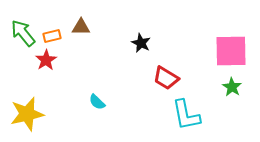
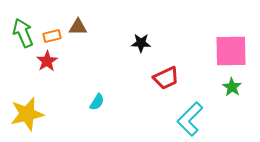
brown triangle: moved 3 px left
green arrow: rotated 16 degrees clockwise
black star: rotated 24 degrees counterclockwise
red star: moved 1 px right, 1 px down
red trapezoid: rotated 56 degrees counterclockwise
cyan semicircle: rotated 102 degrees counterclockwise
cyan L-shape: moved 4 px right, 4 px down; rotated 56 degrees clockwise
